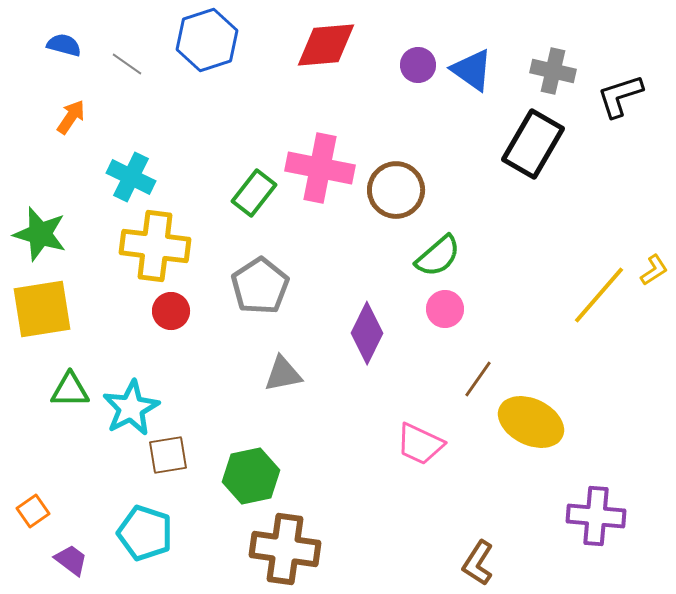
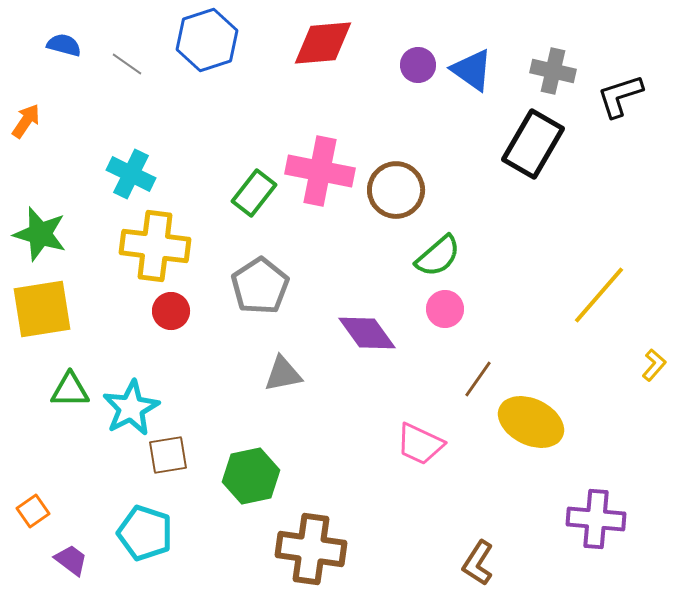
red diamond: moved 3 px left, 2 px up
orange arrow: moved 45 px left, 4 px down
pink cross: moved 3 px down
cyan cross: moved 3 px up
yellow L-shape: moved 95 px down; rotated 16 degrees counterclockwise
purple diamond: rotated 62 degrees counterclockwise
purple cross: moved 3 px down
brown cross: moved 26 px right
